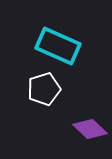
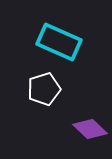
cyan rectangle: moved 1 px right, 4 px up
